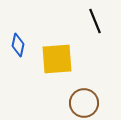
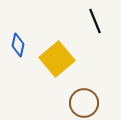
yellow square: rotated 36 degrees counterclockwise
